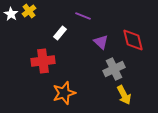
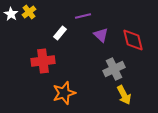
yellow cross: moved 1 px down
purple line: rotated 35 degrees counterclockwise
purple triangle: moved 7 px up
